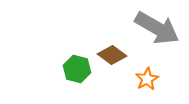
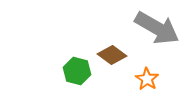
green hexagon: moved 2 px down
orange star: rotated 10 degrees counterclockwise
